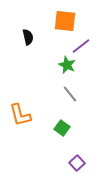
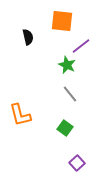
orange square: moved 3 px left
green square: moved 3 px right
